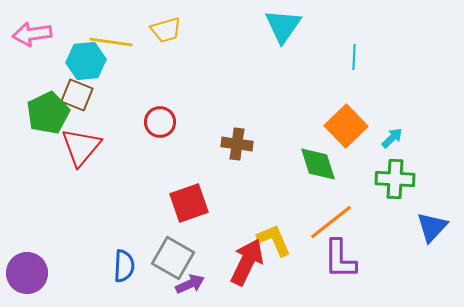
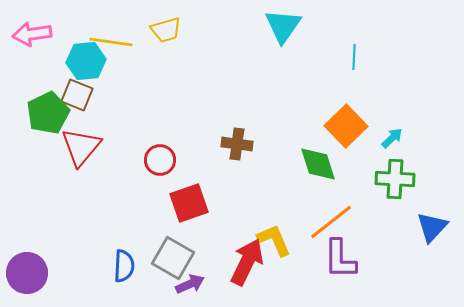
red circle: moved 38 px down
